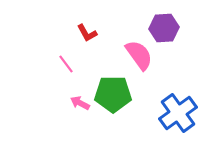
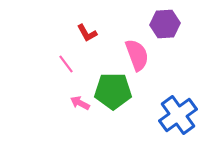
purple hexagon: moved 1 px right, 4 px up
pink semicircle: moved 2 px left; rotated 16 degrees clockwise
green pentagon: moved 3 px up
blue cross: moved 2 px down
